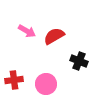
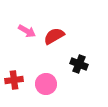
black cross: moved 3 px down
